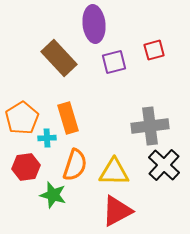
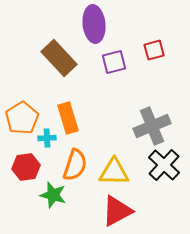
gray cross: moved 2 px right; rotated 15 degrees counterclockwise
